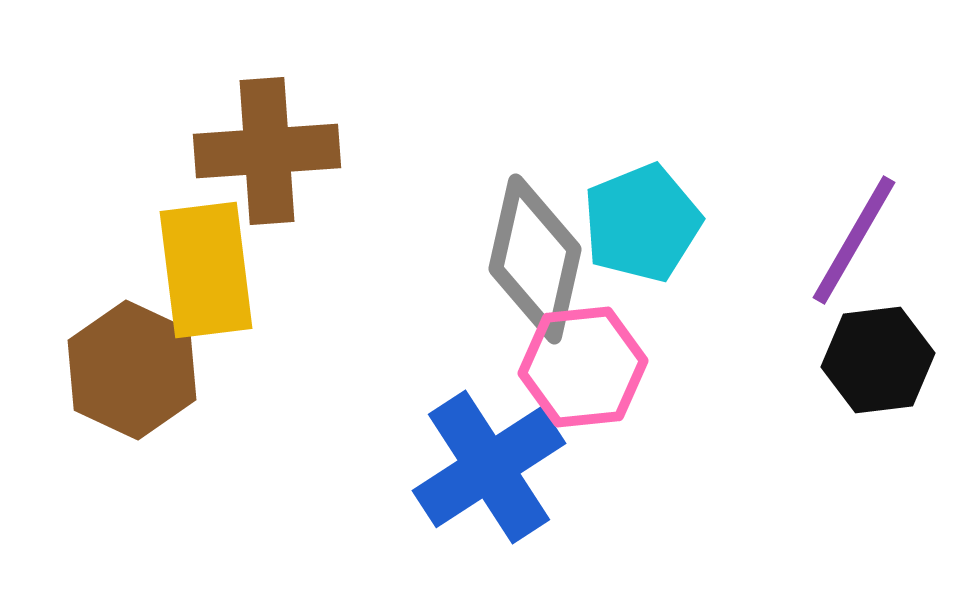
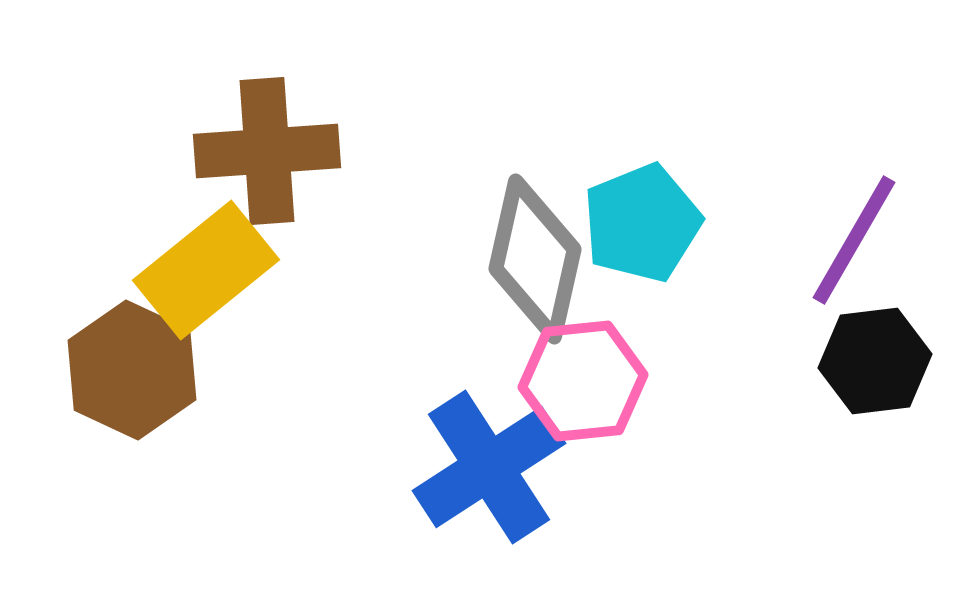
yellow rectangle: rotated 58 degrees clockwise
black hexagon: moved 3 px left, 1 px down
pink hexagon: moved 14 px down
